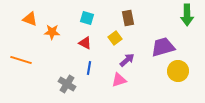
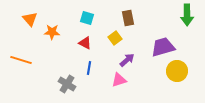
orange triangle: rotated 28 degrees clockwise
yellow circle: moved 1 px left
